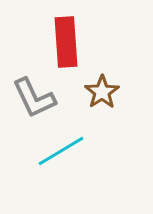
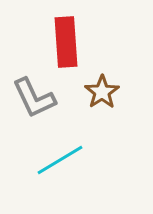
cyan line: moved 1 px left, 9 px down
